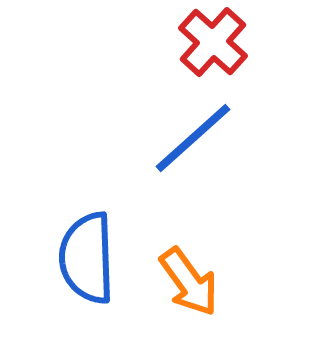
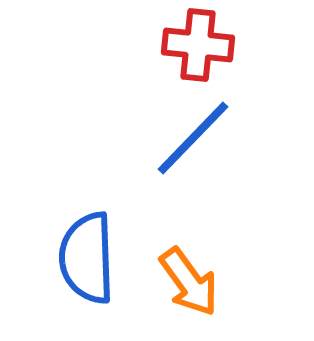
red cross: moved 15 px left, 3 px down; rotated 36 degrees counterclockwise
blue line: rotated 4 degrees counterclockwise
